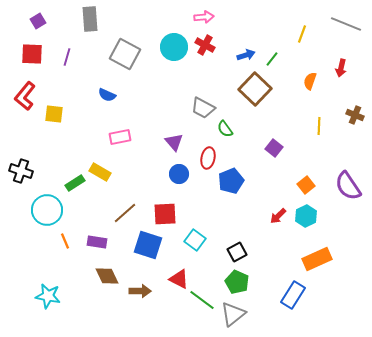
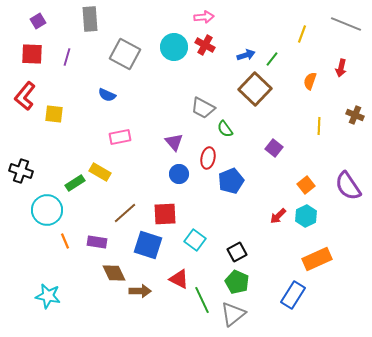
brown diamond at (107, 276): moved 7 px right, 3 px up
green line at (202, 300): rotated 28 degrees clockwise
